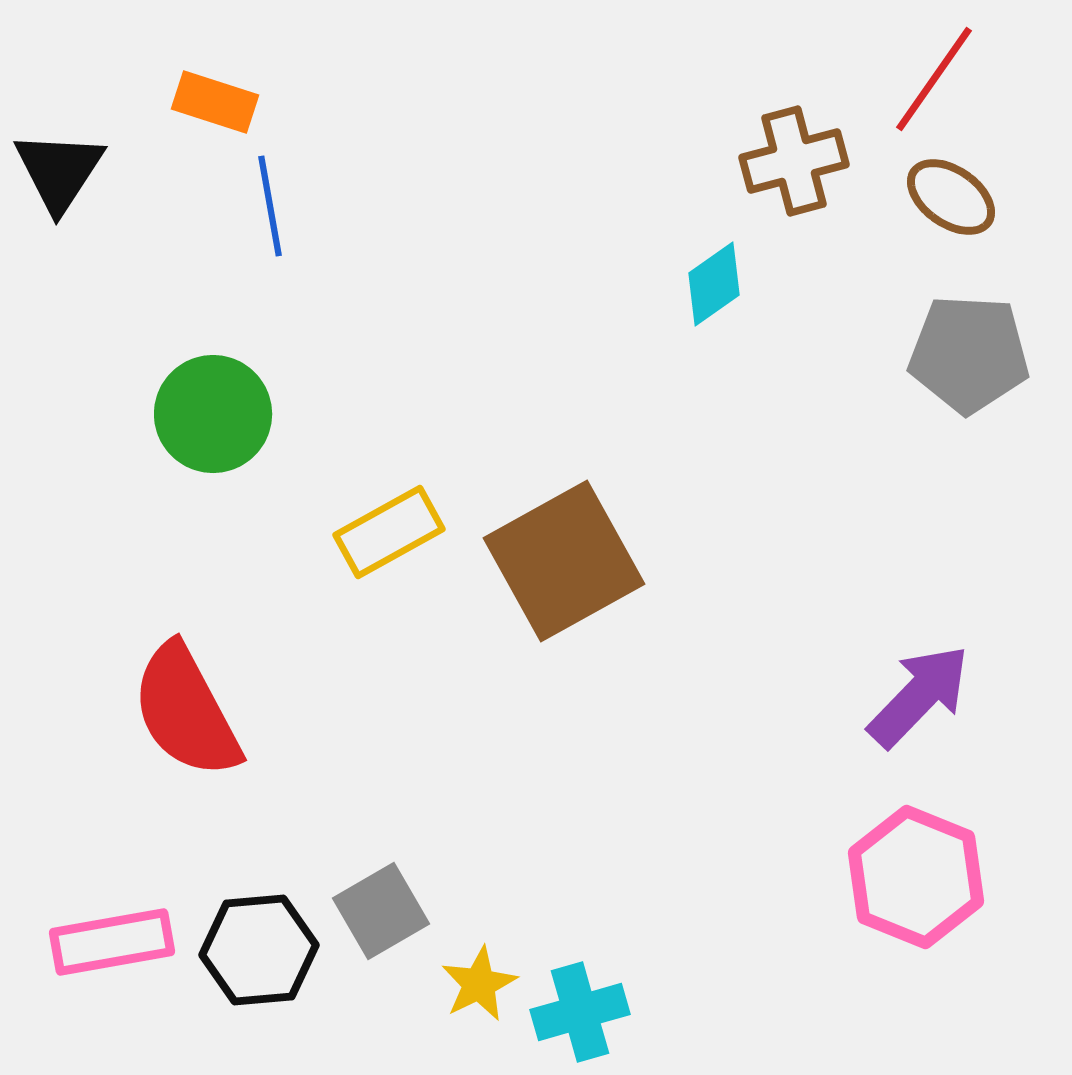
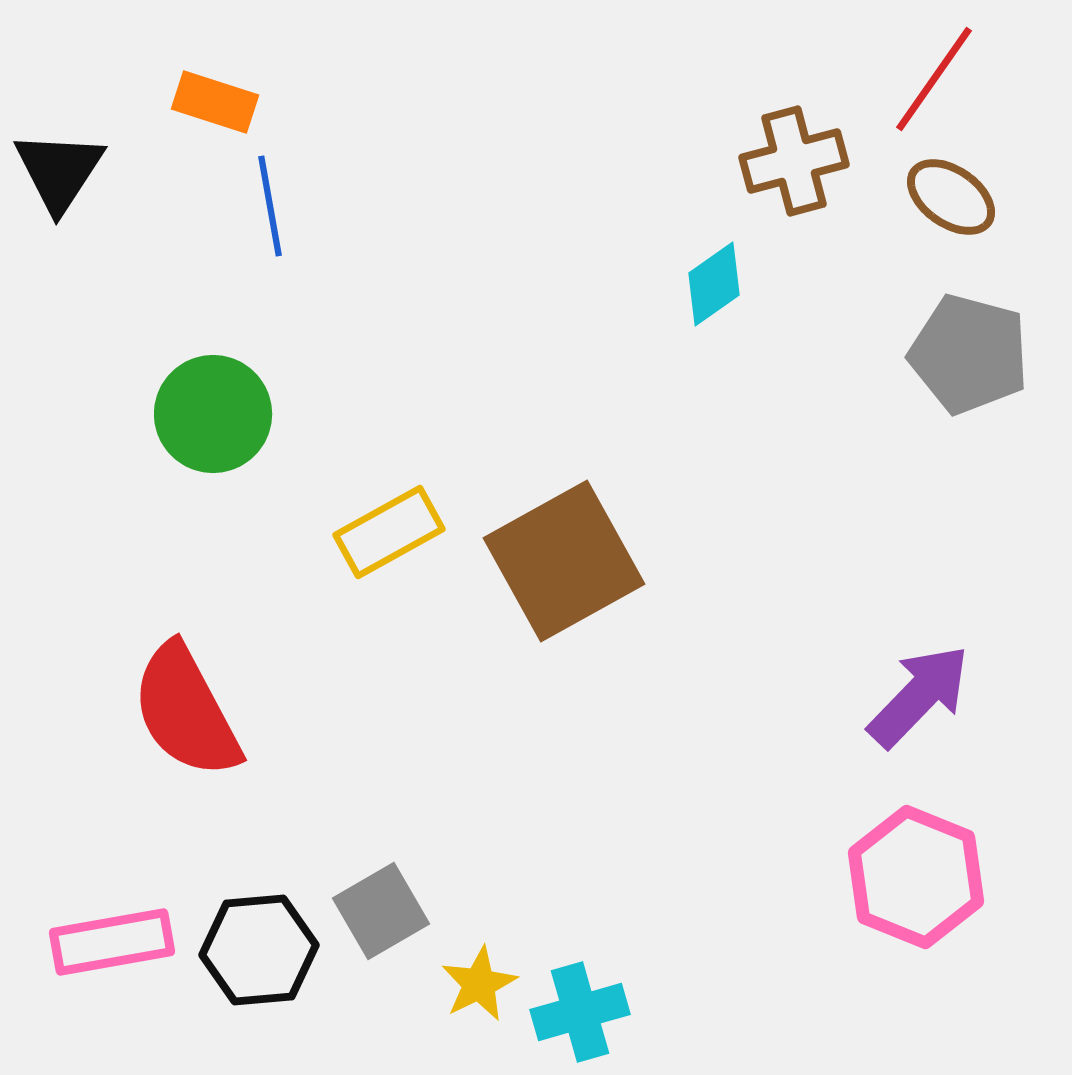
gray pentagon: rotated 12 degrees clockwise
